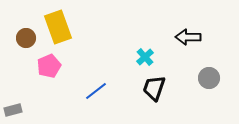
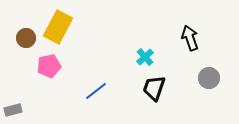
yellow rectangle: rotated 48 degrees clockwise
black arrow: moved 2 px right, 1 px down; rotated 70 degrees clockwise
pink pentagon: rotated 10 degrees clockwise
